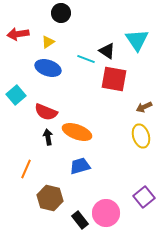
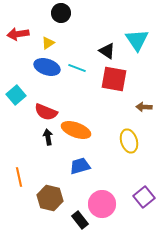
yellow triangle: moved 1 px down
cyan line: moved 9 px left, 9 px down
blue ellipse: moved 1 px left, 1 px up
brown arrow: rotated 28 degrees clockwise
orange ellipse: moved 1 px left, 2 px up
yellow ellipse: moved 12 px left, 5 px down
orange line: moved 7 px left, 8 px down; rotated 36 degrees counterclockwise
pink circle: moved 4 px left, 9 px up
